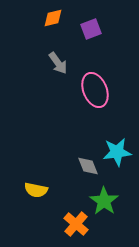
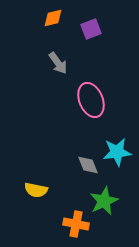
pink ellipse: moved 4 px left, 10 px down
gray diamond: moved 1 px up
green star: rotated 12 degrees clockwise
orange cross: rotated 30 degrees counterclockwise
